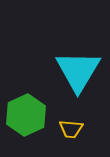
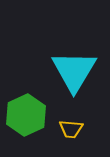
cyan triangle: moved 4 px left
